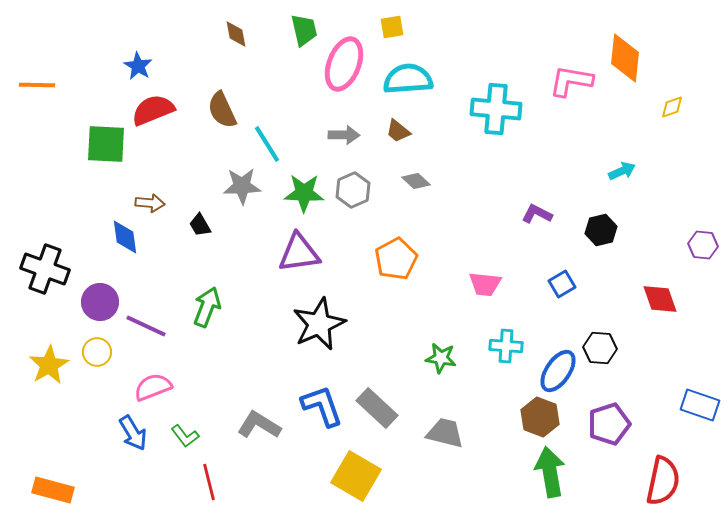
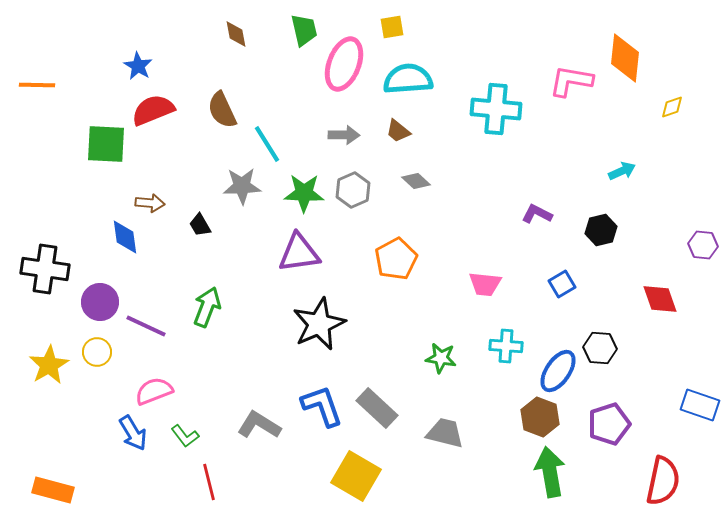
black cross at (45, 269): rotated 12 degrees counterclockwise
pink semicircle at (153, 387): moved 1 px right, 4 px down
